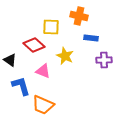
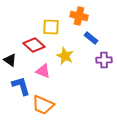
blue rectangle: rotated 32 degrees clockwise
